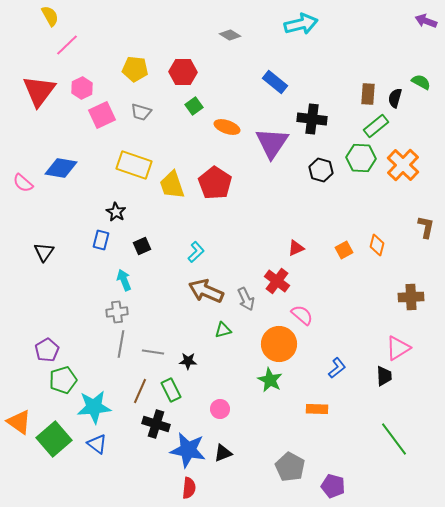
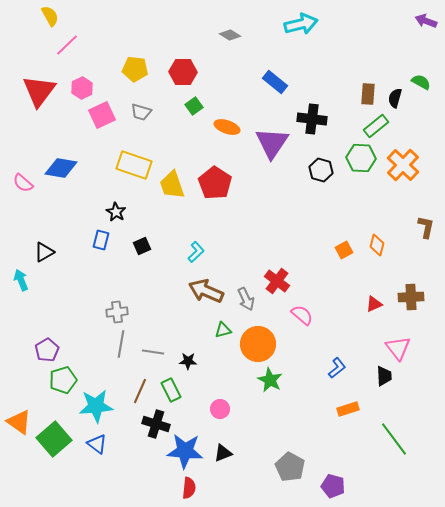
red triangle at (296, 248): moved 78 px right, 56 px down
black triangle at (44, 252): rotated 25 degrees clockwise
cyan arrow at (124, 280): moved 103 px left
orange circle at (279, 344): moved 21 px left
pink triangle at (398, 348): rotated 36 degrees counterclockwise
cyan star at (94, 407): moved 2 px right, 1 px up
orange rectangle at (317, 409): moved 31 px right; rotated 20 degrees counterclockwise
blue star at (188, 450): moved 3 px left, 1 px down; rotated 6 degrees counterclockwise
